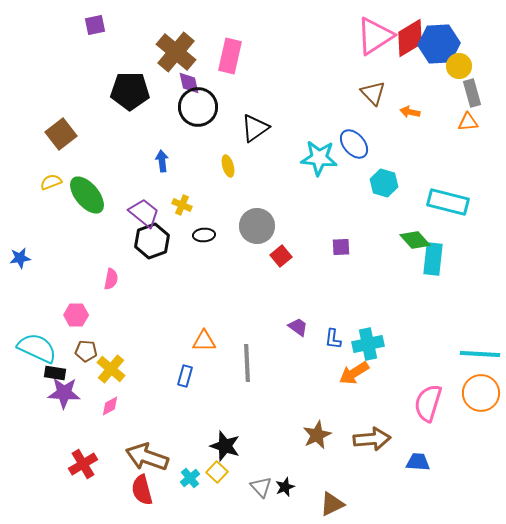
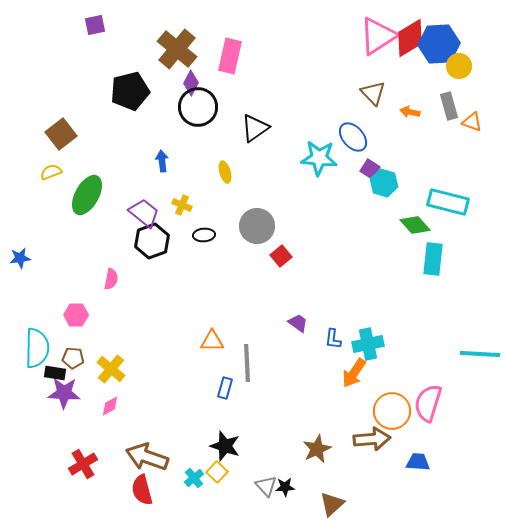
pink triangle at (375, 36): moved 3 px right
brown cross at (176, 52): moved 1 px right, 3 px up
purple diamond at (189, 83): moved 2 px right; rotated 40 degrees clockwise
black pentagon at (130, 91): rotated 15 degrees counterclockwise
gray rectangle at (472, 93): moved 23 px left, 13 px down
orange triangle at (468, 122): moved 4 px right; rotated 25 degrees clockwise
blue ellipse at (354, 144): moved 1 px left, 7 px up
yellow ellipse at (228, 166): moved 3 px left, 6 px down
yellow semicircle at (51, 182): moved 10 px up
green ellipse at (87, 195): rotated 69 degrees clockwise
green diamond at (415, 240): moved 15 px up
purple square at (341, 247): moved 29 px right, 78 px up; rotated 36 degrees clockwise
purple trapezoid at (298, 327): moved 4 px up
orange triangle at (204, 341): moved 8 px right
cyan semicircle at (37, 348): rotated 66 degrees clockwise
brown pentagon at (86, 351): moved 13 px left, 7 px down
orange arrow at (354, 373): rotated 24 degrees counterclockwise
blue rectangle at (185, 376): moved 40 px right, 12 px down
orange circle at (481, 393): moved 89 px left, 18 px down
brown star at (317, 435): moved 14 px down
cyan cross at (190, 478): moved 4 px right
gray triangle at (261, 487): moved 5 px right, 1 px up
black star at (285, 487): rotated 18 degrees clockwise
brown triangle at (332, 504): rotated 16 degrees counterclockwise
